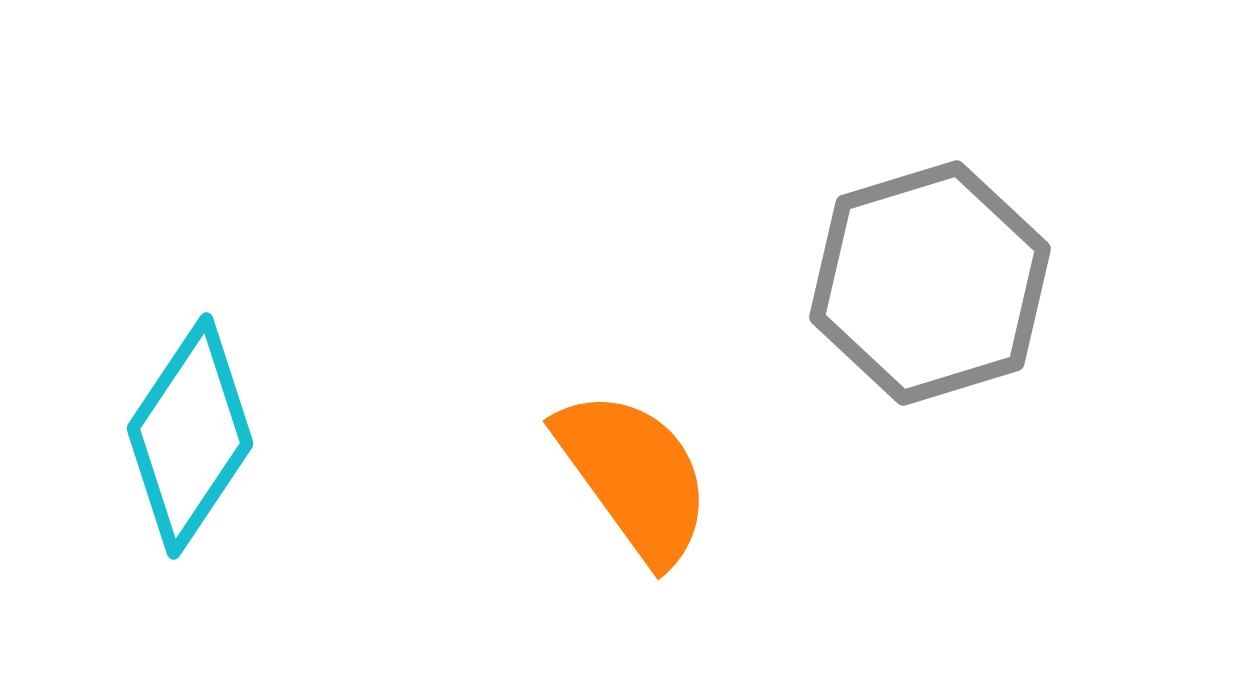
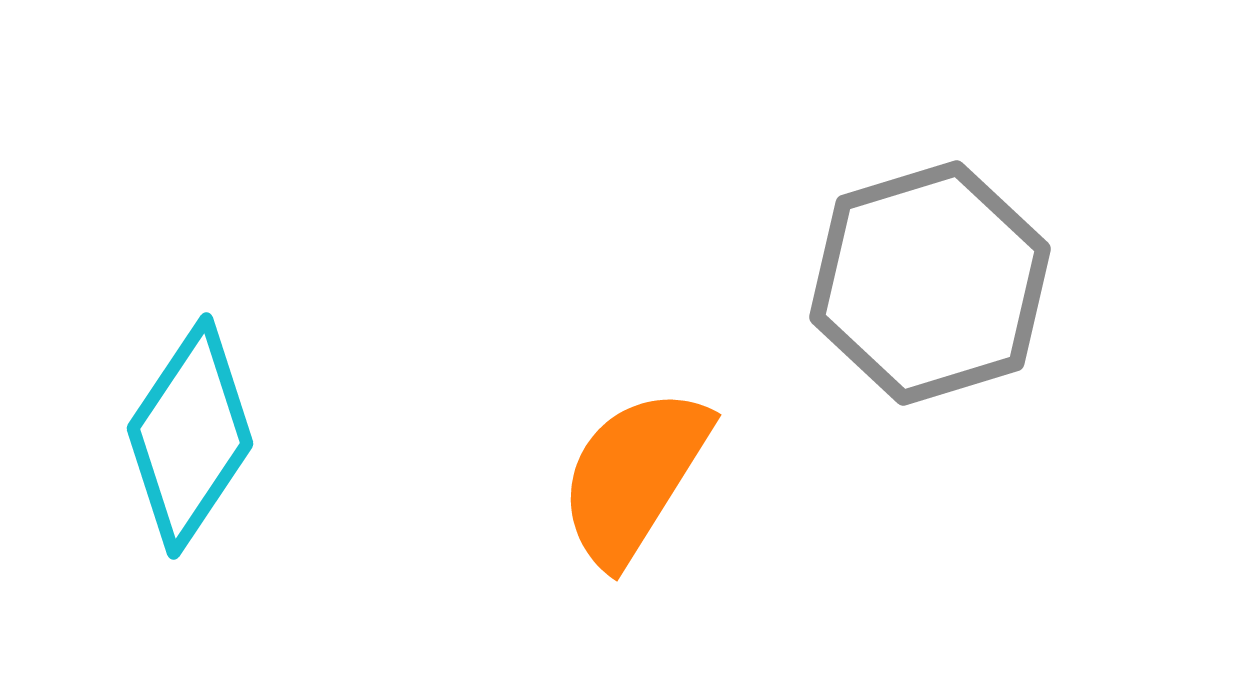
orange semicircle: rotated 112 degrees counterclockwise
